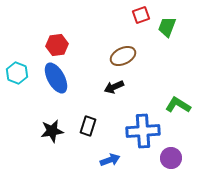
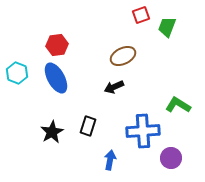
black star: moved 1 px down; rotated 20 degrees counterclockwise
blue arrow: rotated 60 degrees counterclockwise
